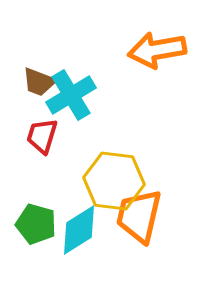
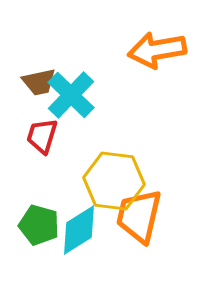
brown trapezoid: rotated 33 degrees counterclockwise
cyan cross: rotated 15 degrees counterclockwise
green pentagon: moved 3 px right, 1 px down
